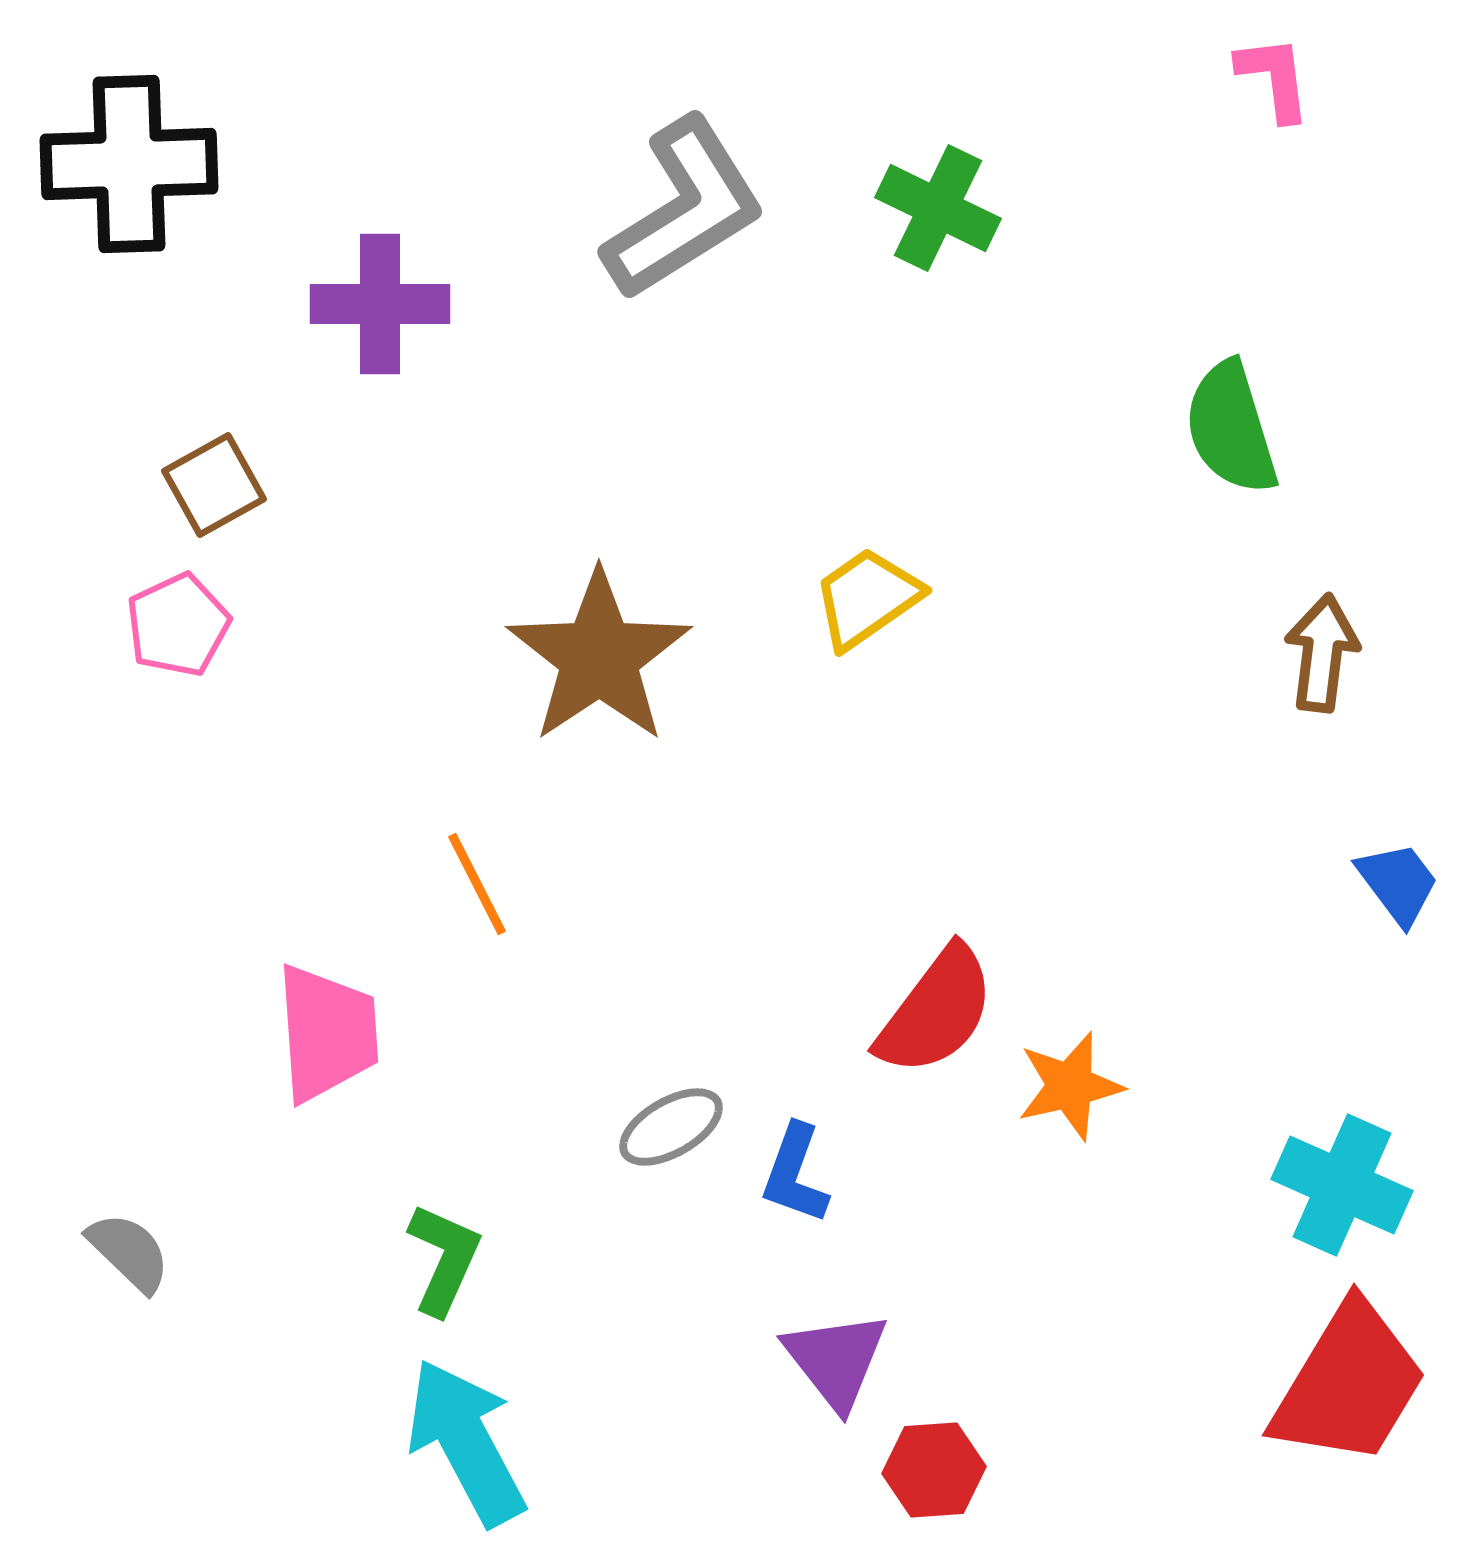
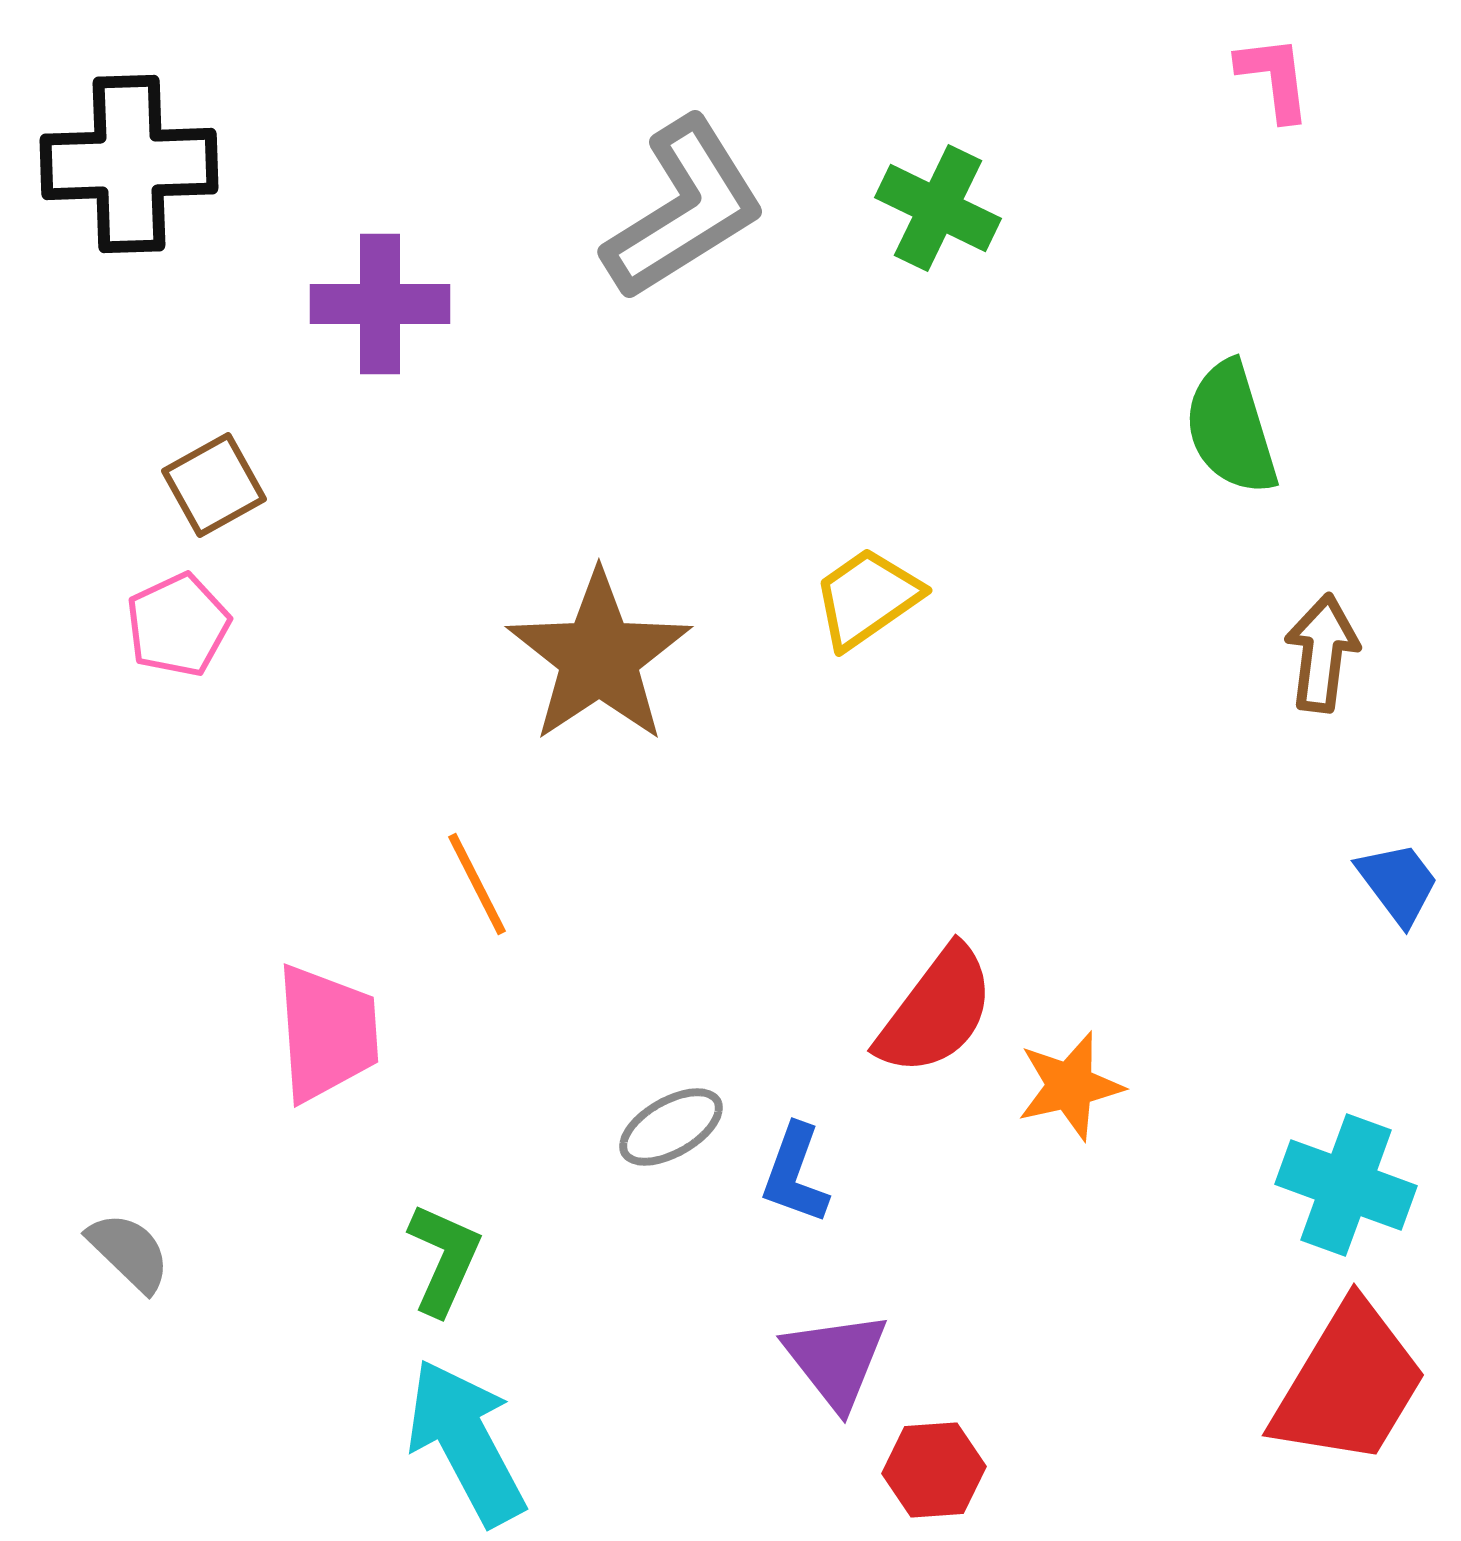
cyan cross: moved 4 px right; rotated 4 degrees counterclockwise
